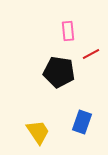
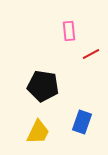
pink rectangle: moved 1 px right
black pentagon: moved 16 px left, 14 px down
yellow trapezoid: rotated 60 degrees clockwise
